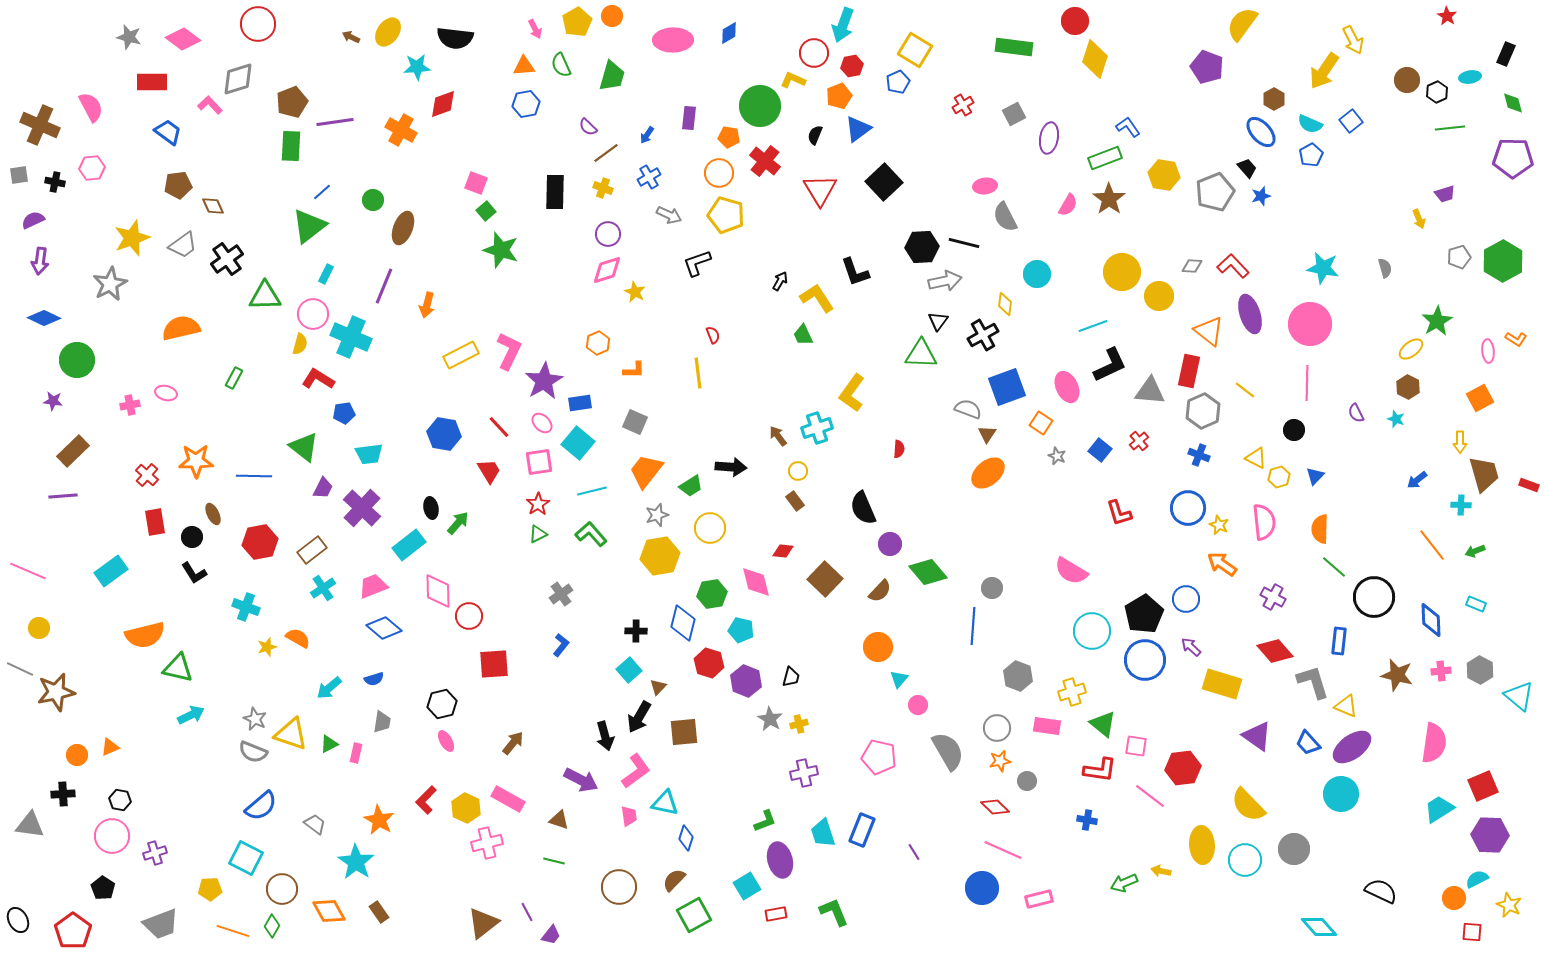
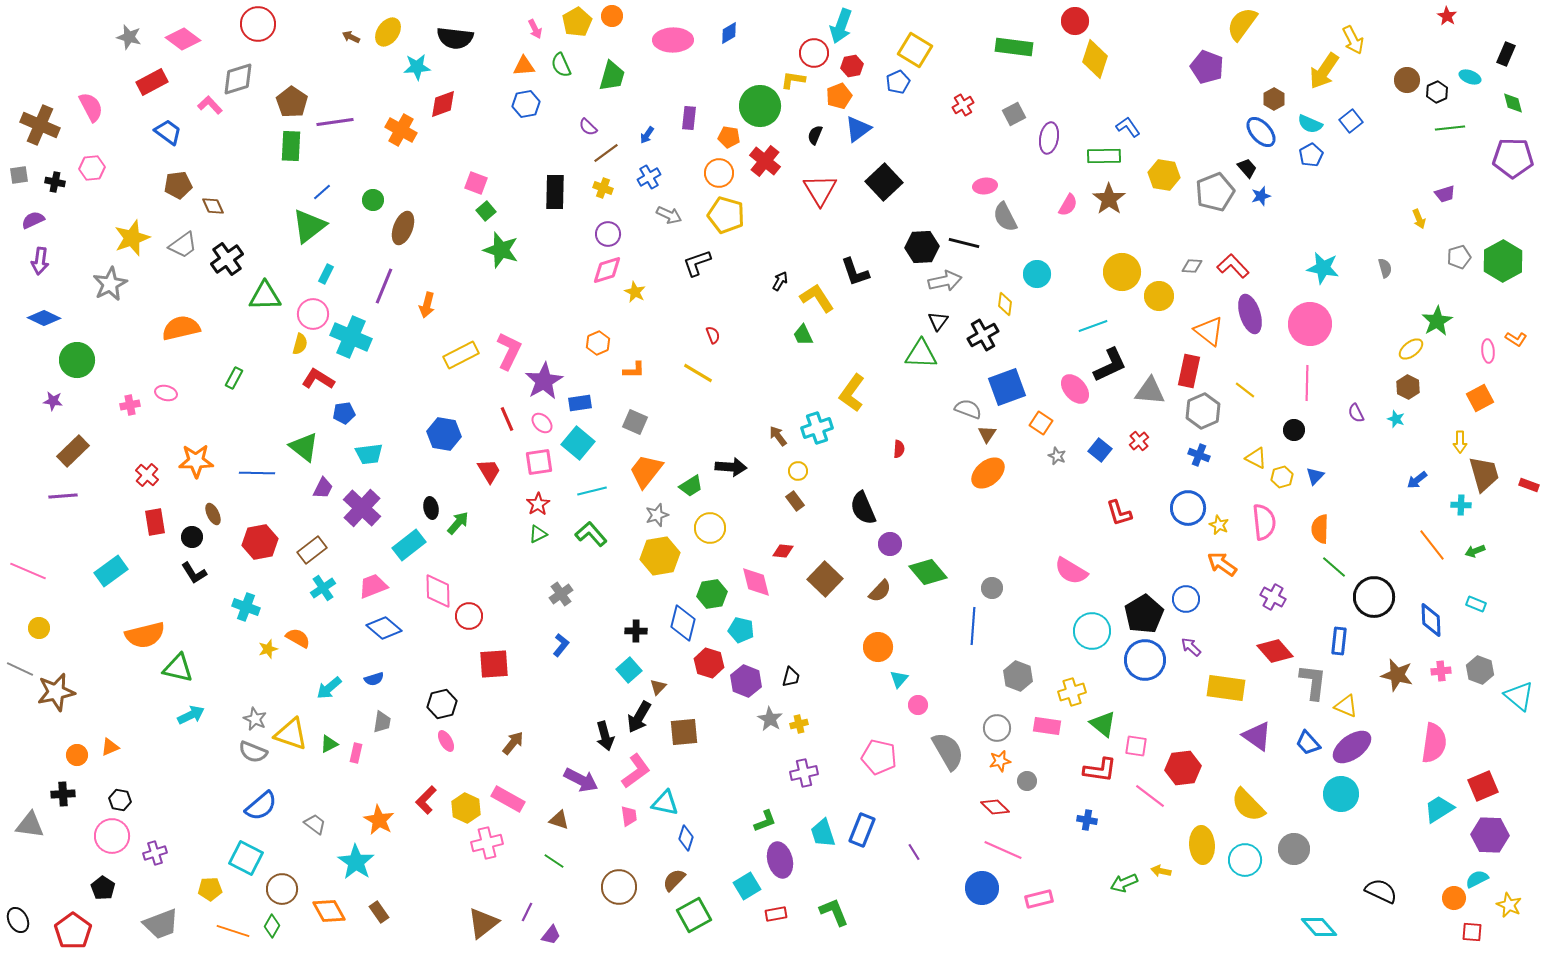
cyan arrow at (843, 25): moved 2 px left, 1 px down
cyan ellipse at (1470, 77): rotated 30 degrees clockwise
yellow L-shape at (793, 80): rotated 15 degrees counterclockwise
red rectangle at (152, 82): rotated 28 degrees counterclockwise
brown pentagon at (292, 102): rotated 16 degrees counterclockwise
green rectangle at (1105, 158): moved 1 px left, 2 px up; rotated 20 degrees clockwise
yellow line at (698, 373): rotated 52 degrees counterclockwise
pink ellipse at (1067, 387): moved 8 px right, 2 px down; rotated 16 degrees counterclockwise
red line at (499, 427): moved 8 px right, 8 px up; rotated 20 degrees clockwise
blue line at (254, 476): moved 3 px right, 3 px up
yellow hexagon at (1279, 477): moved 3 px right
yellow star at (267, 647): moved 1 px right, 2 px down
gray hexagon at (1480, 670): rotated 8 degrees counterclockwise
gray L-shape at (1313, 682): rotated 24 degrees clockwise
yellow rectangle at (1222, 684): moved 4 px right, 4 px down; rotated 9 degrees counterclockwise
green line at (554, 861): rotated 20 degrees clockwise
purple line at (527, 912): rotated 54 degrees clockwise
